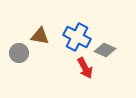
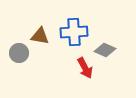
blue cross: moved 3 px left, 5 px up; rotated 32 degrees counterclockwise
